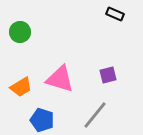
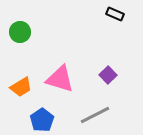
purple square: rotated 30 degrees counterclockwise
gray line: rotated 24 degrees clockwise
blue pentagon: rotated 20 degrees clockwise
